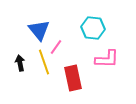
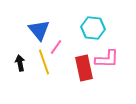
red rectangle: moved 11 px right, 10 px up
